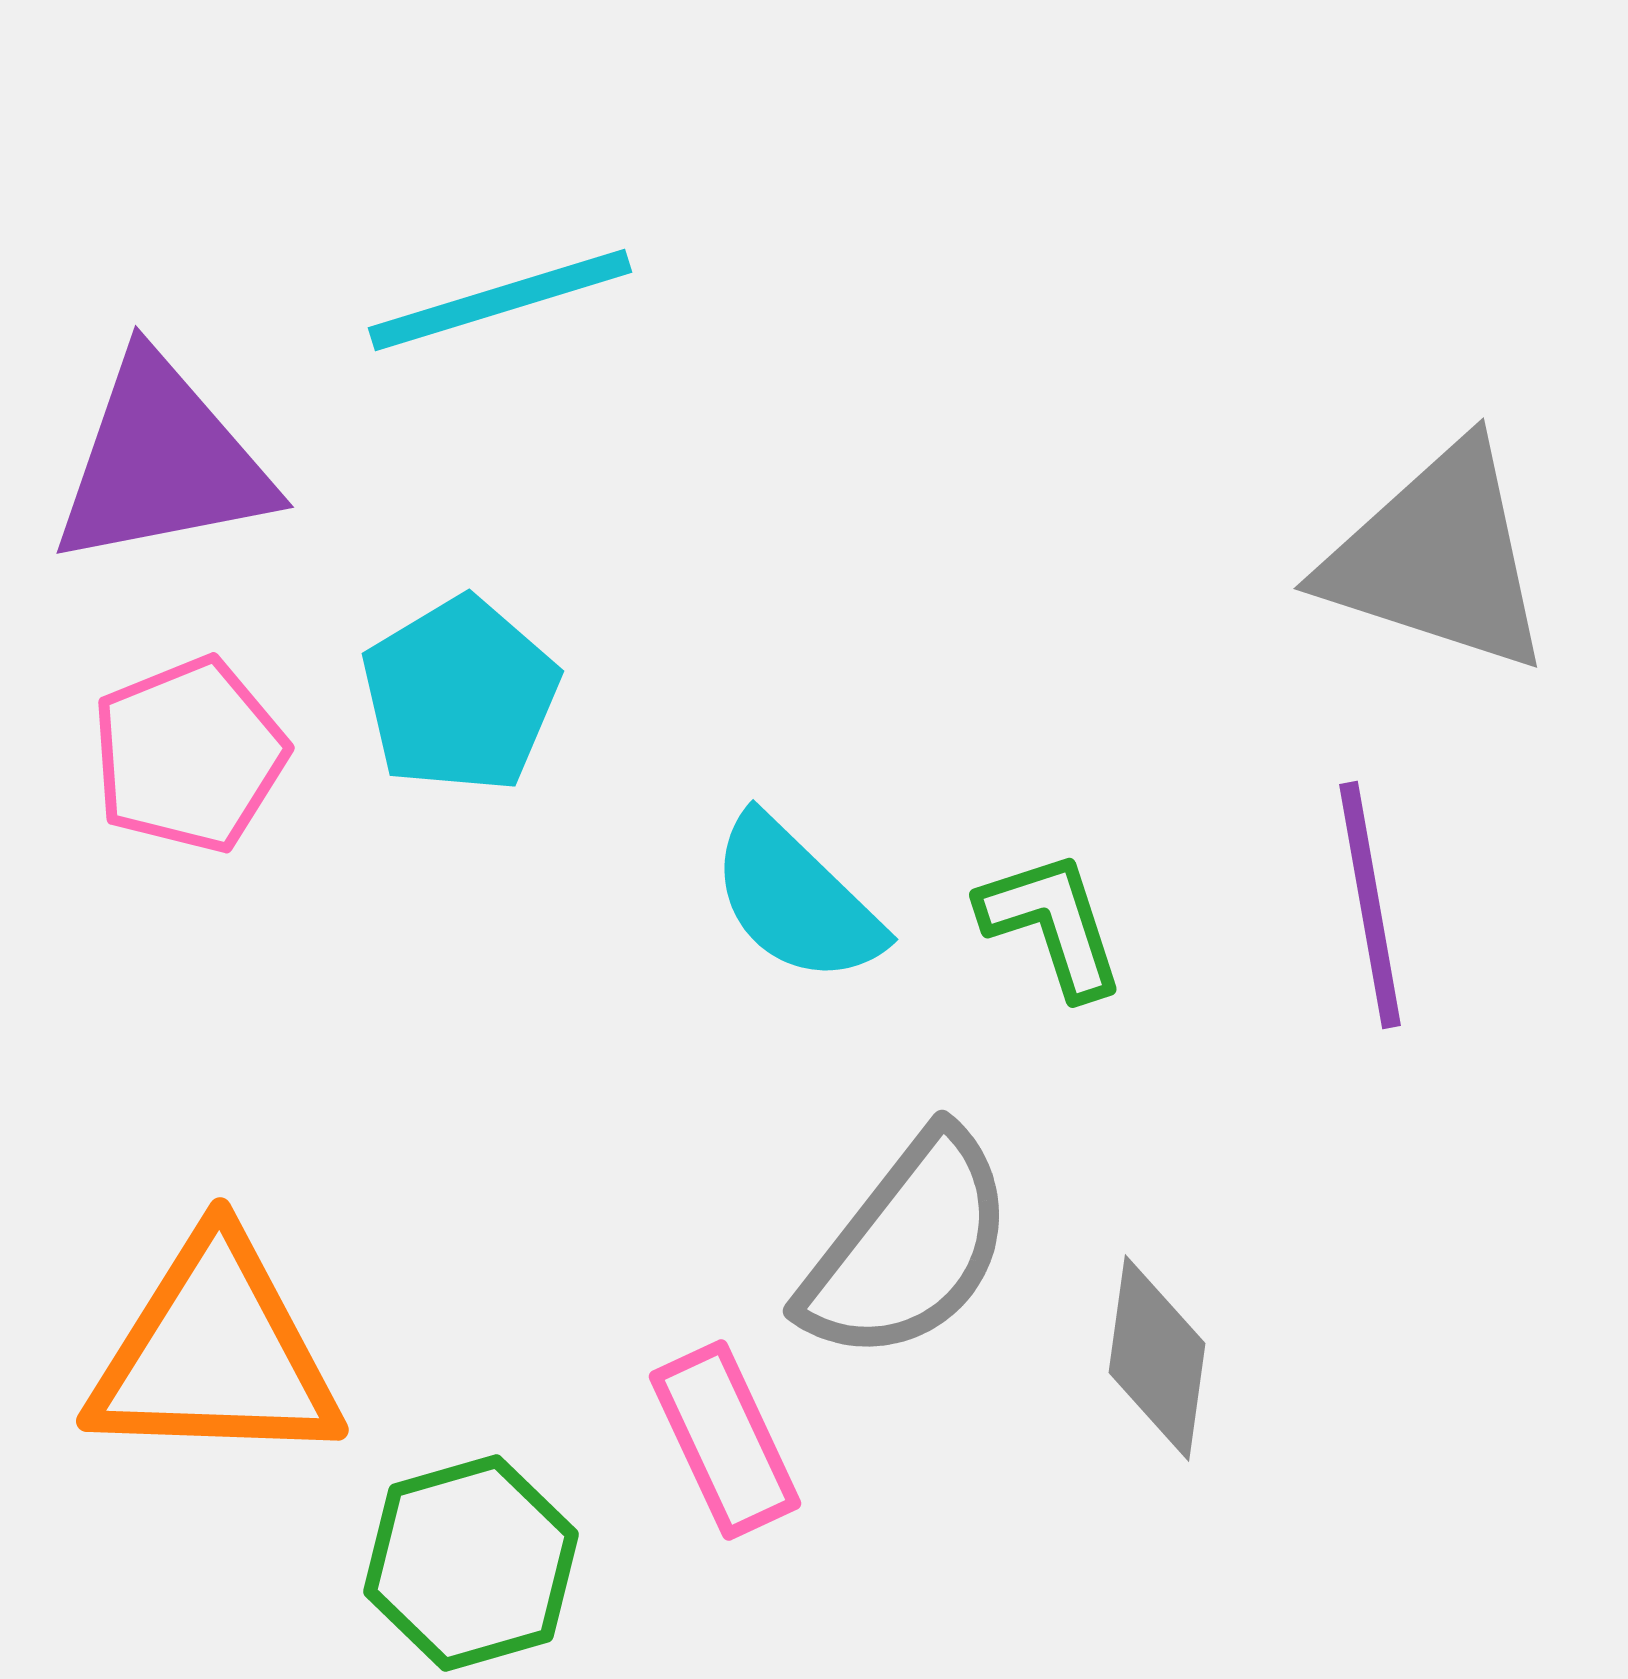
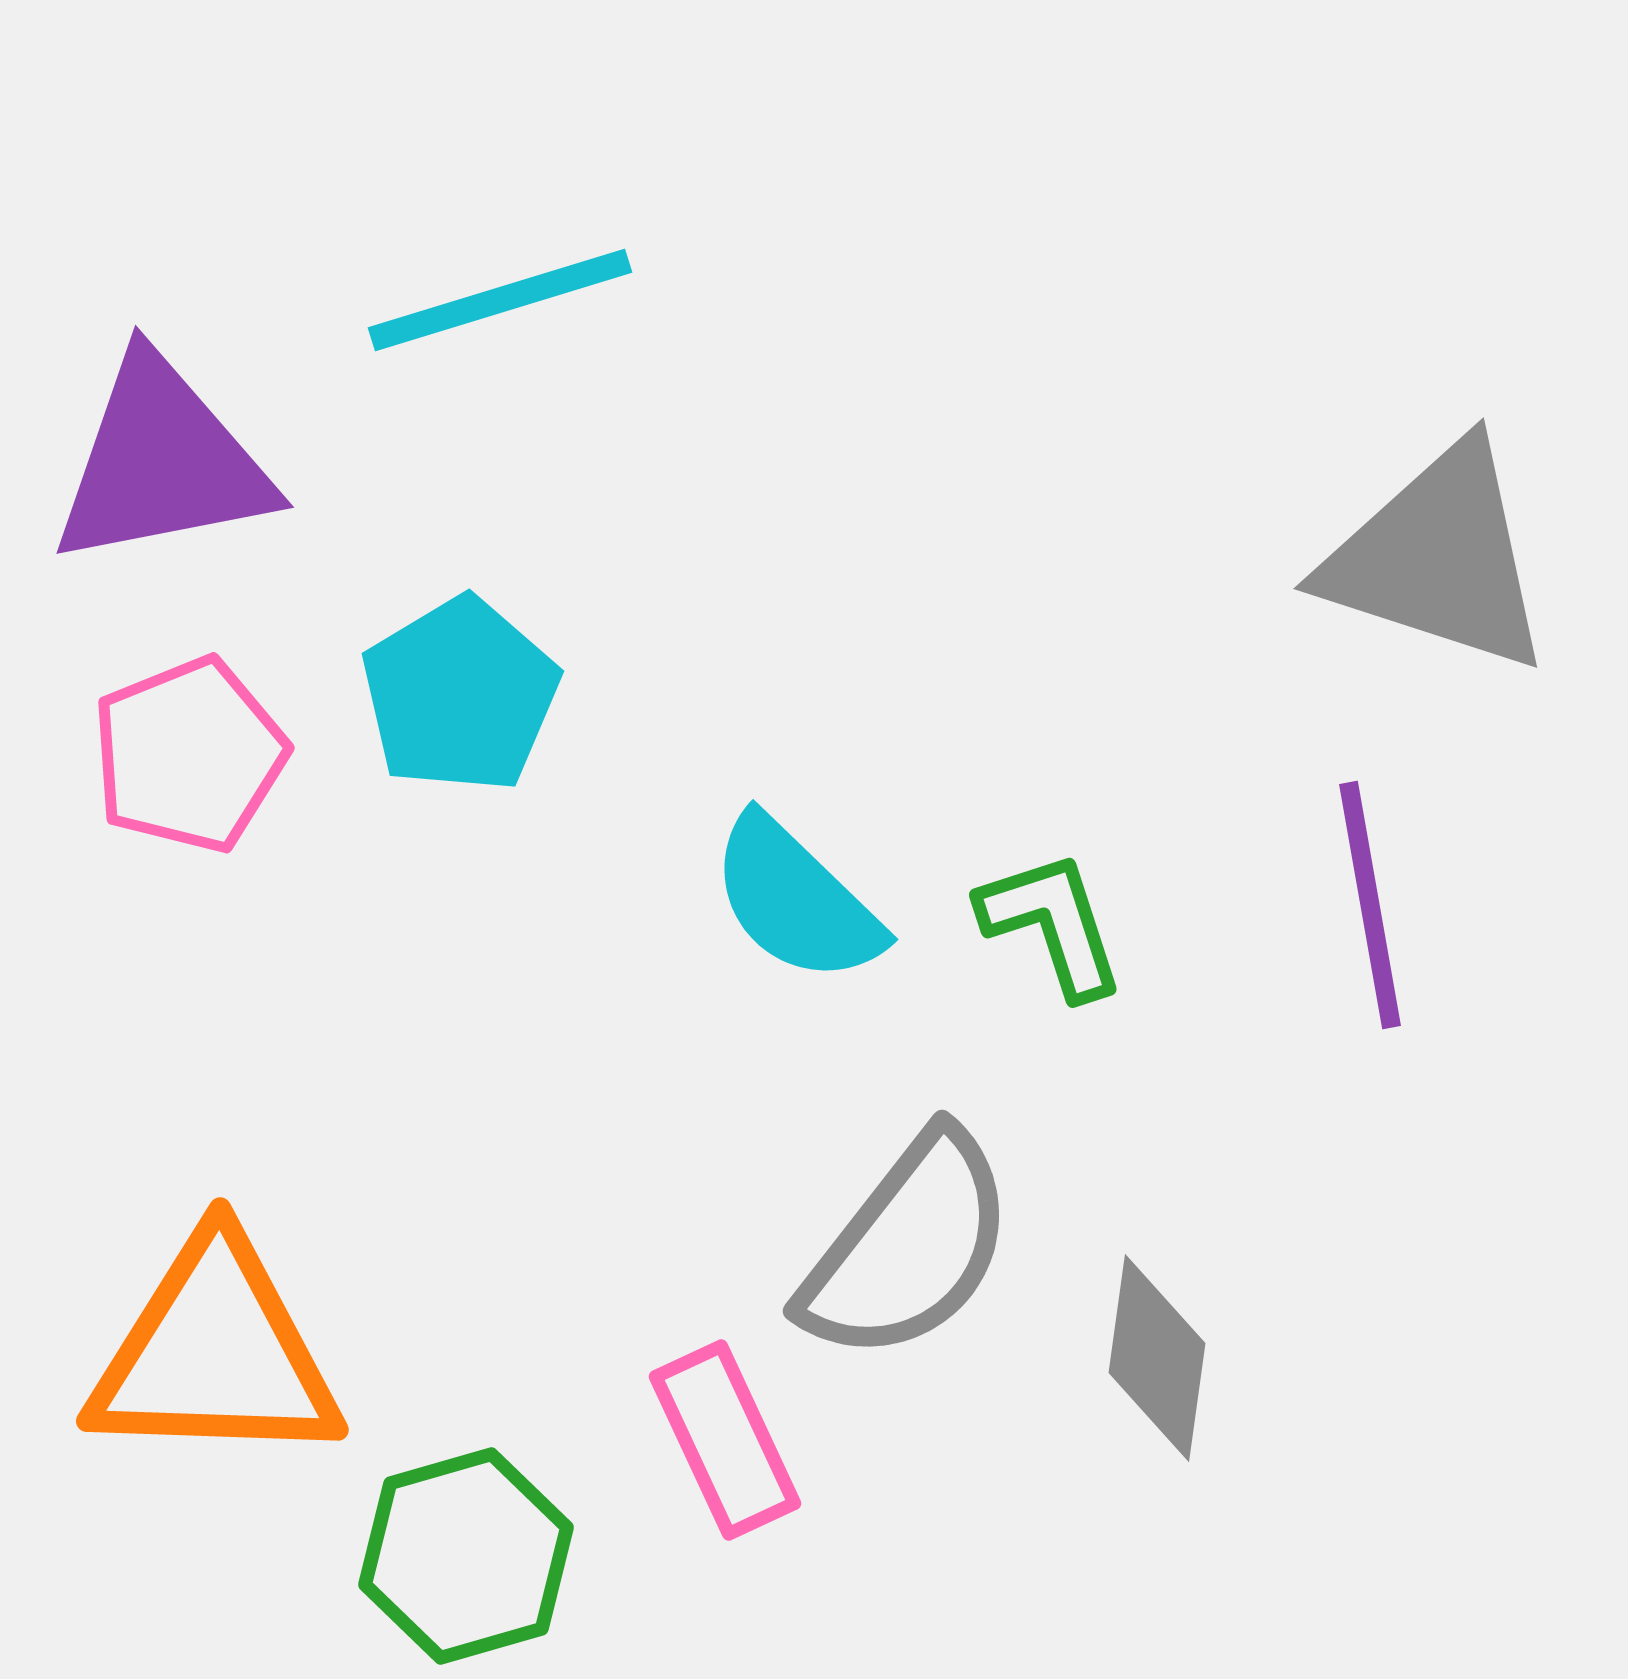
green hexagon: moved 5 px left, 7 px up
